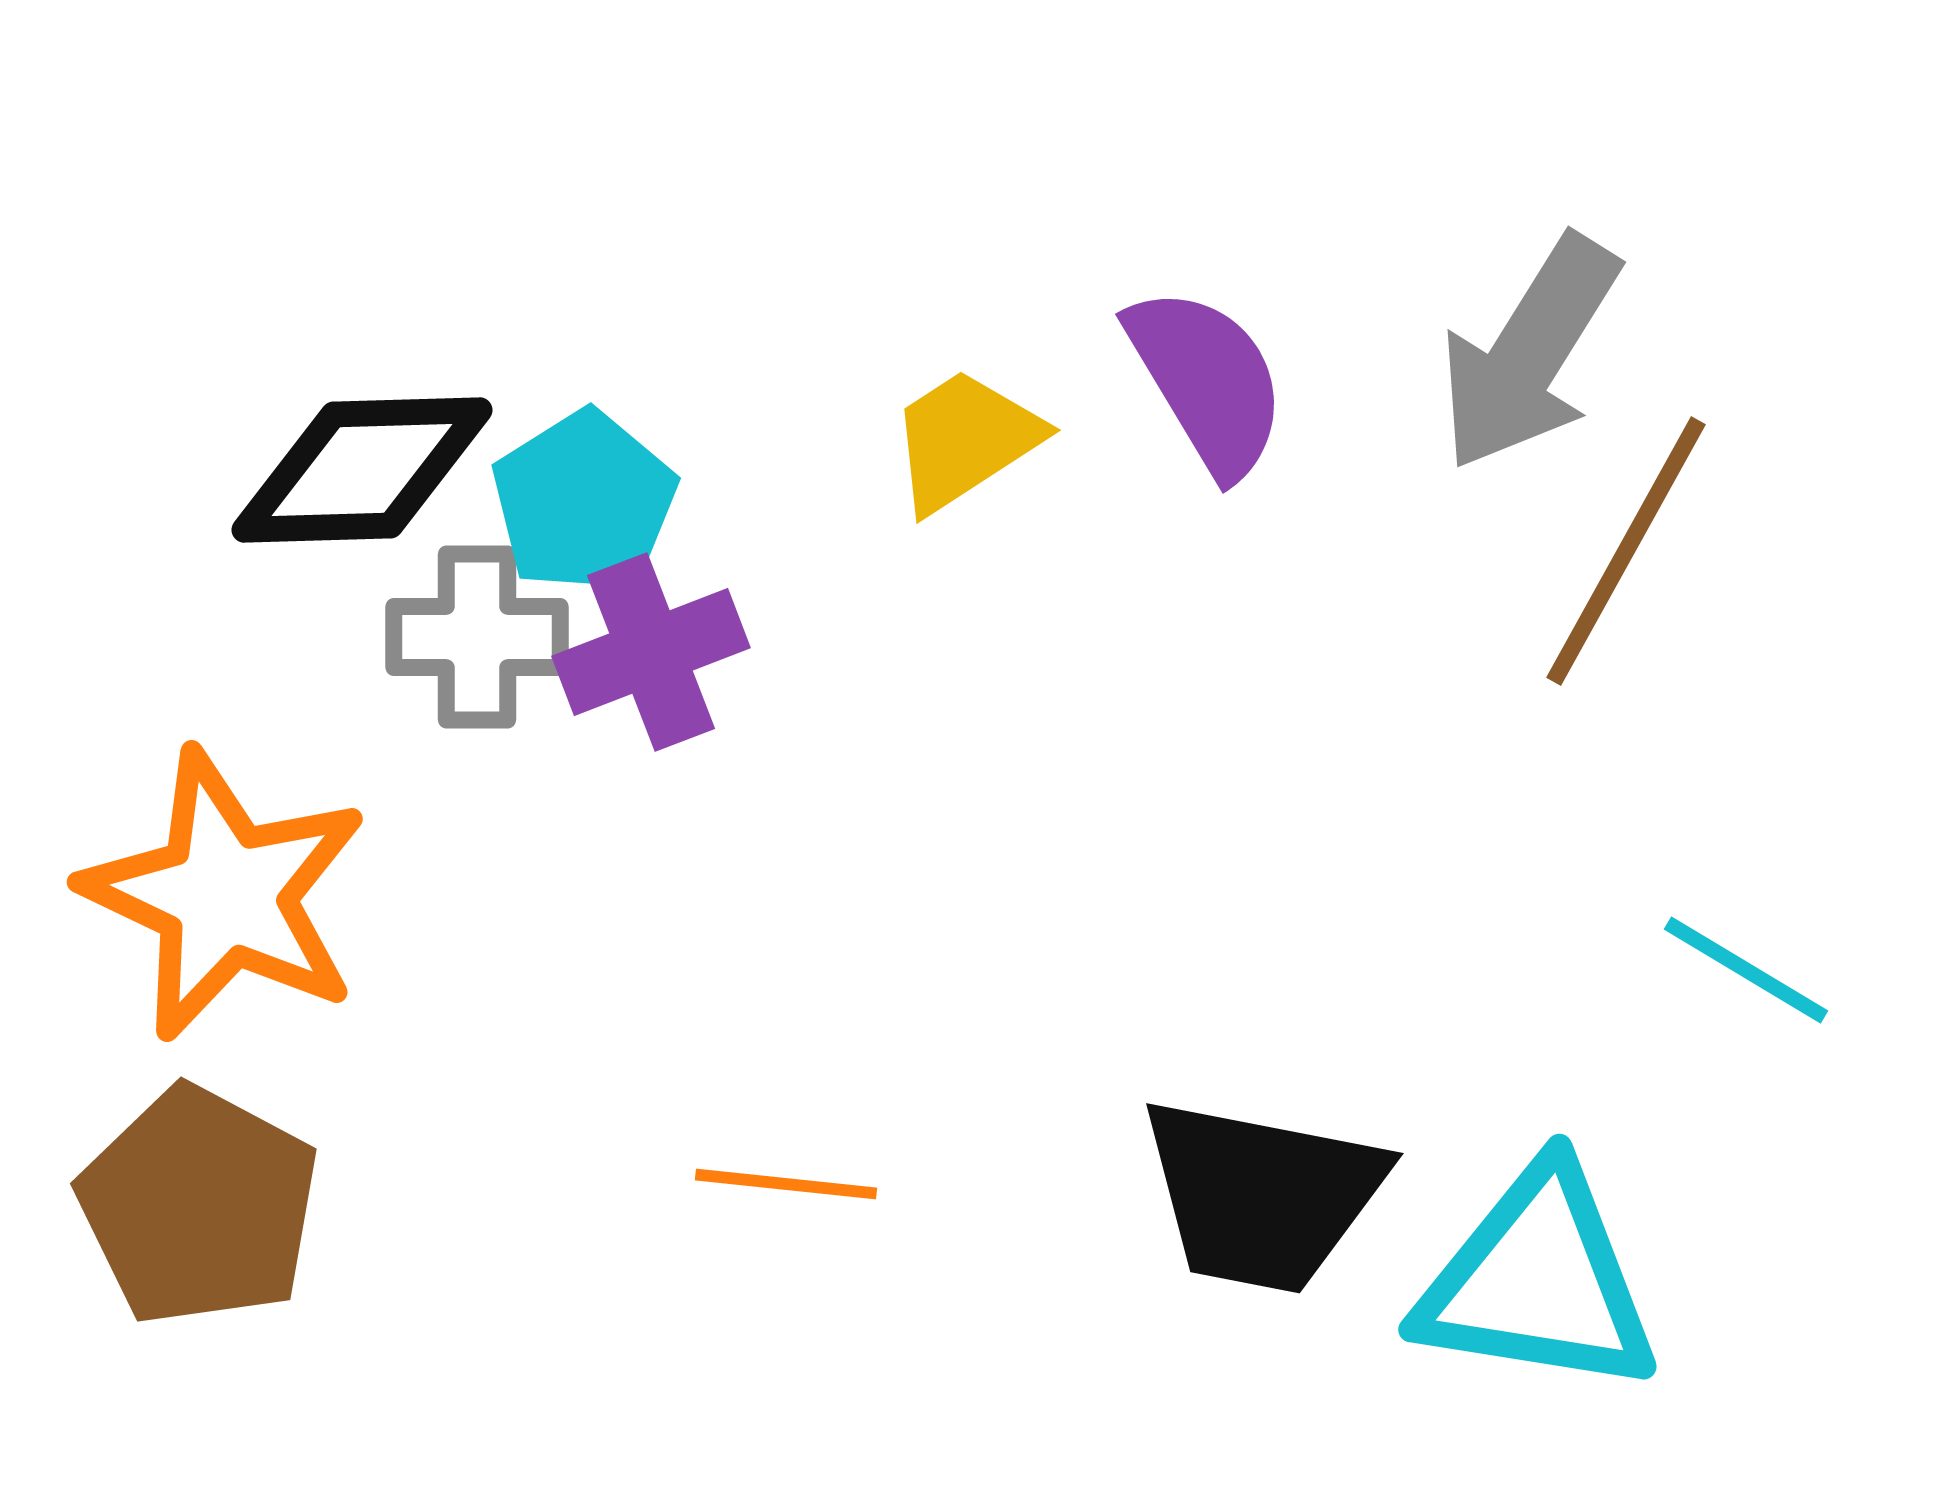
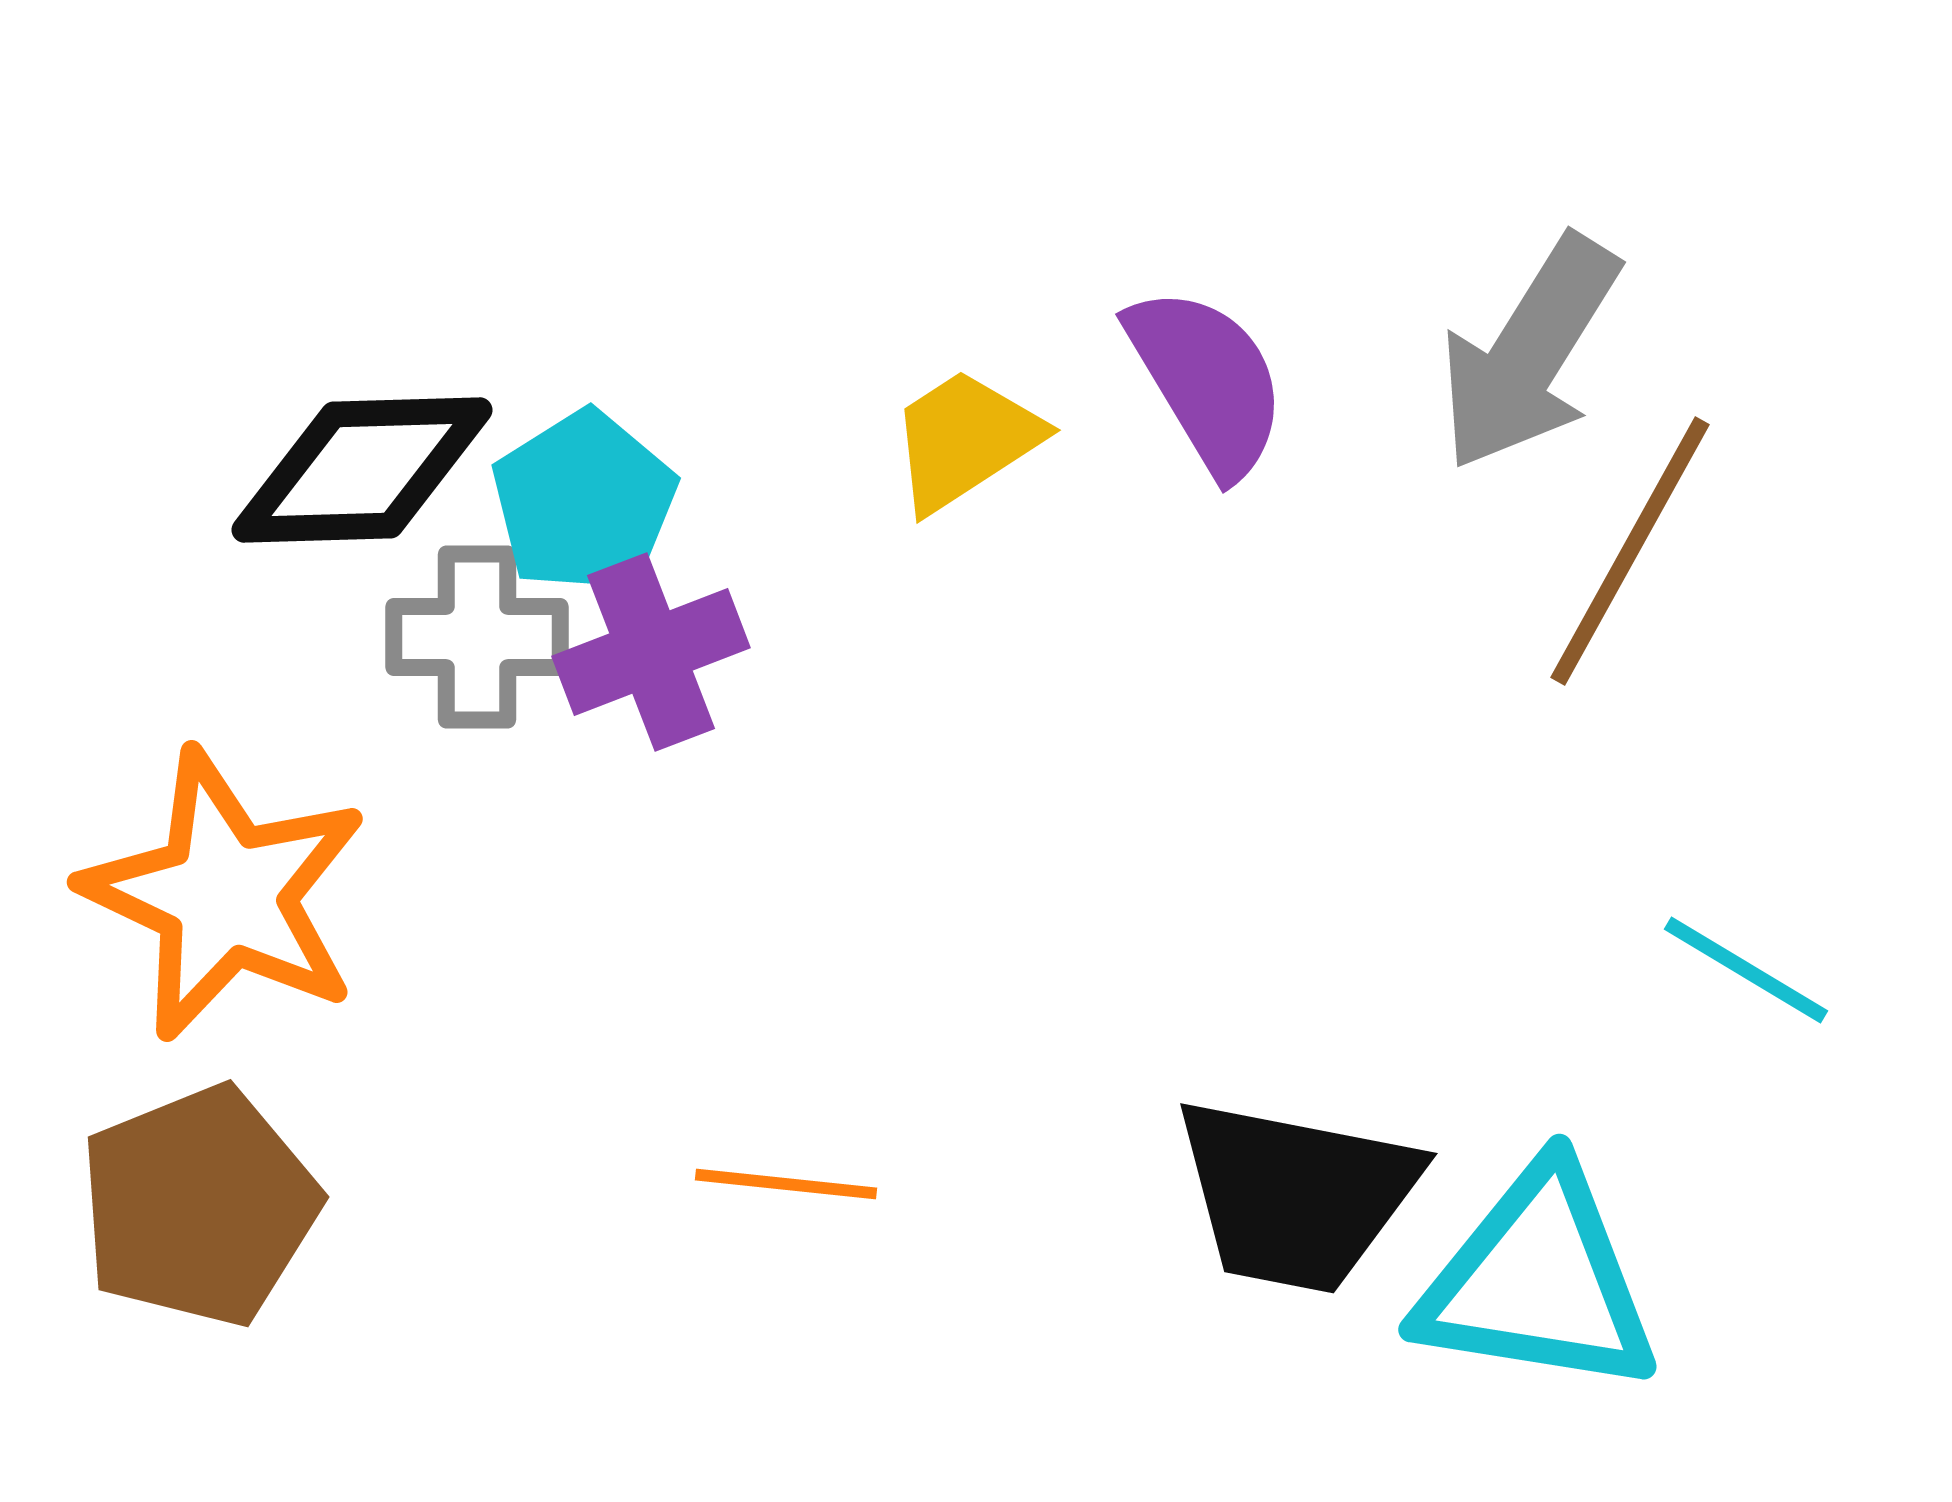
brown line: moved 4 px right
black trapezoid: moved 34 px right
brown pentagon: rotated 22 degrees clockwise
